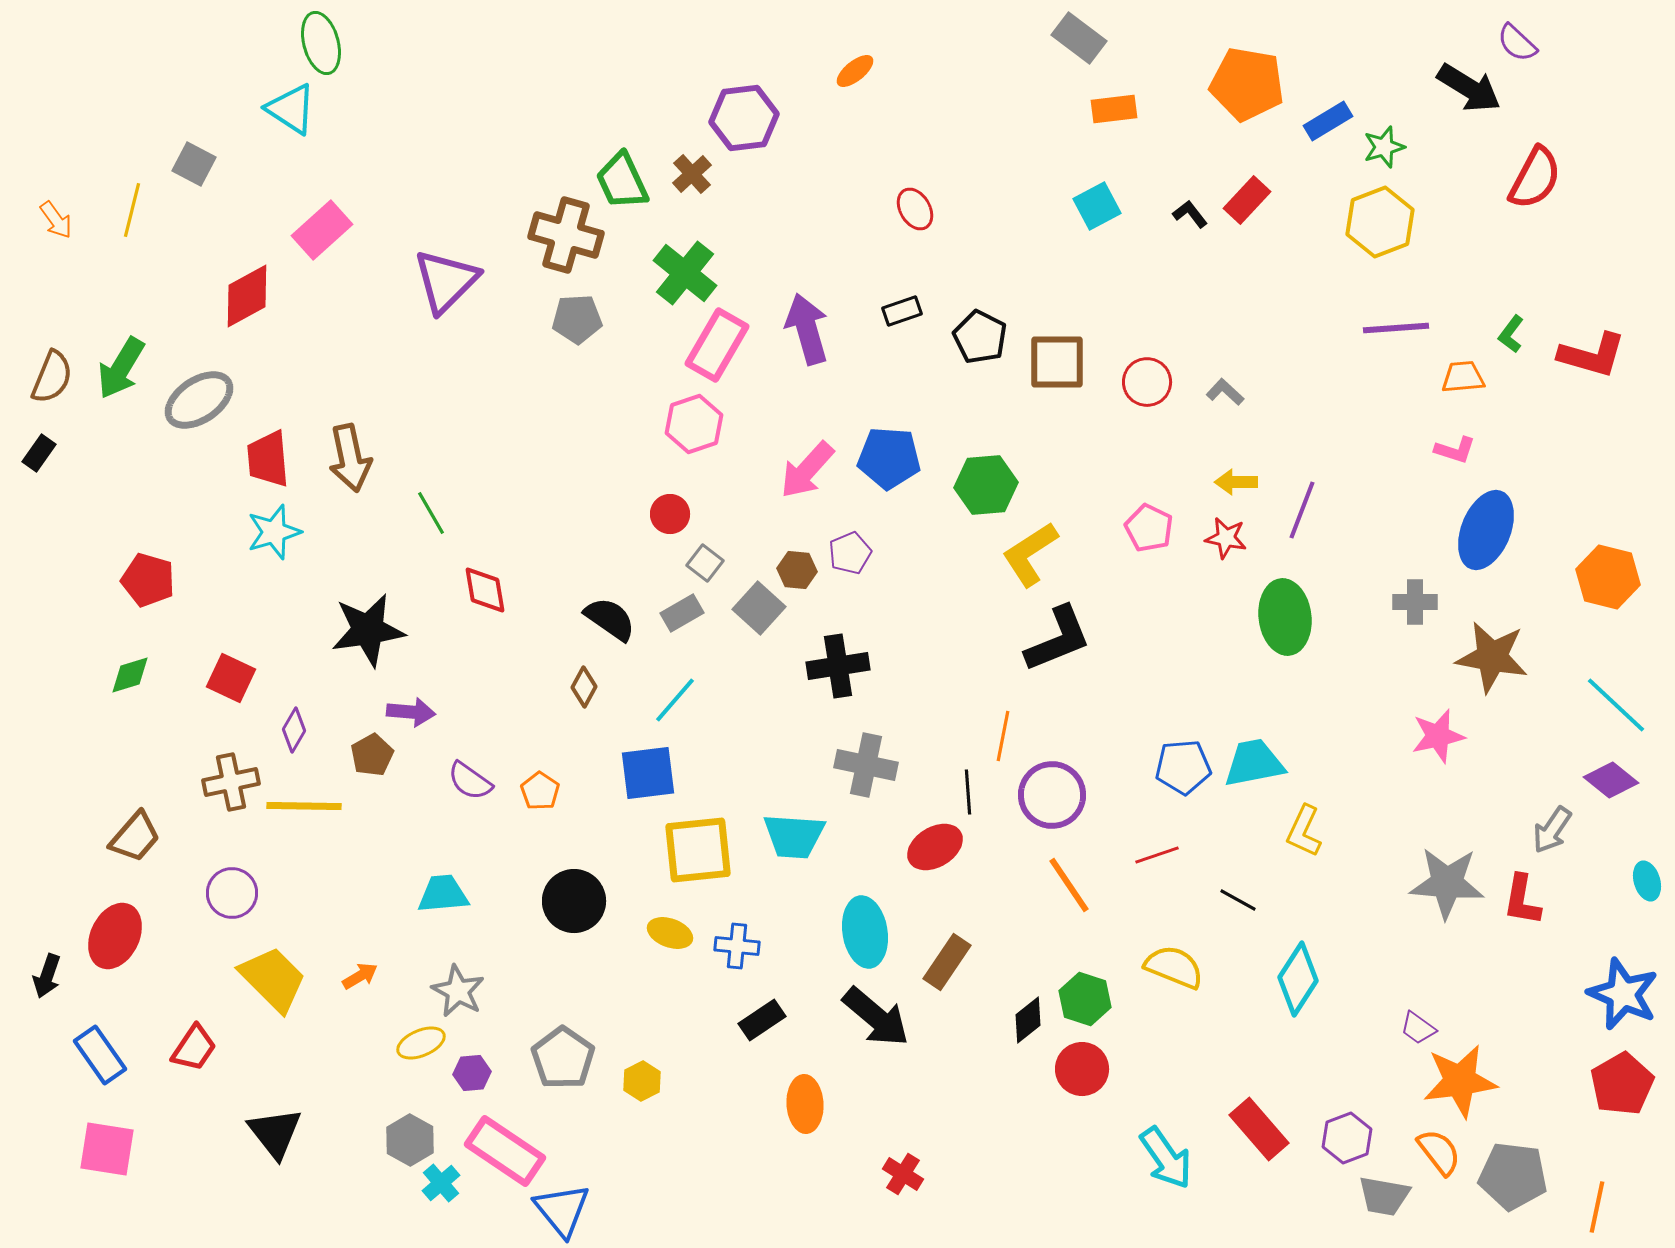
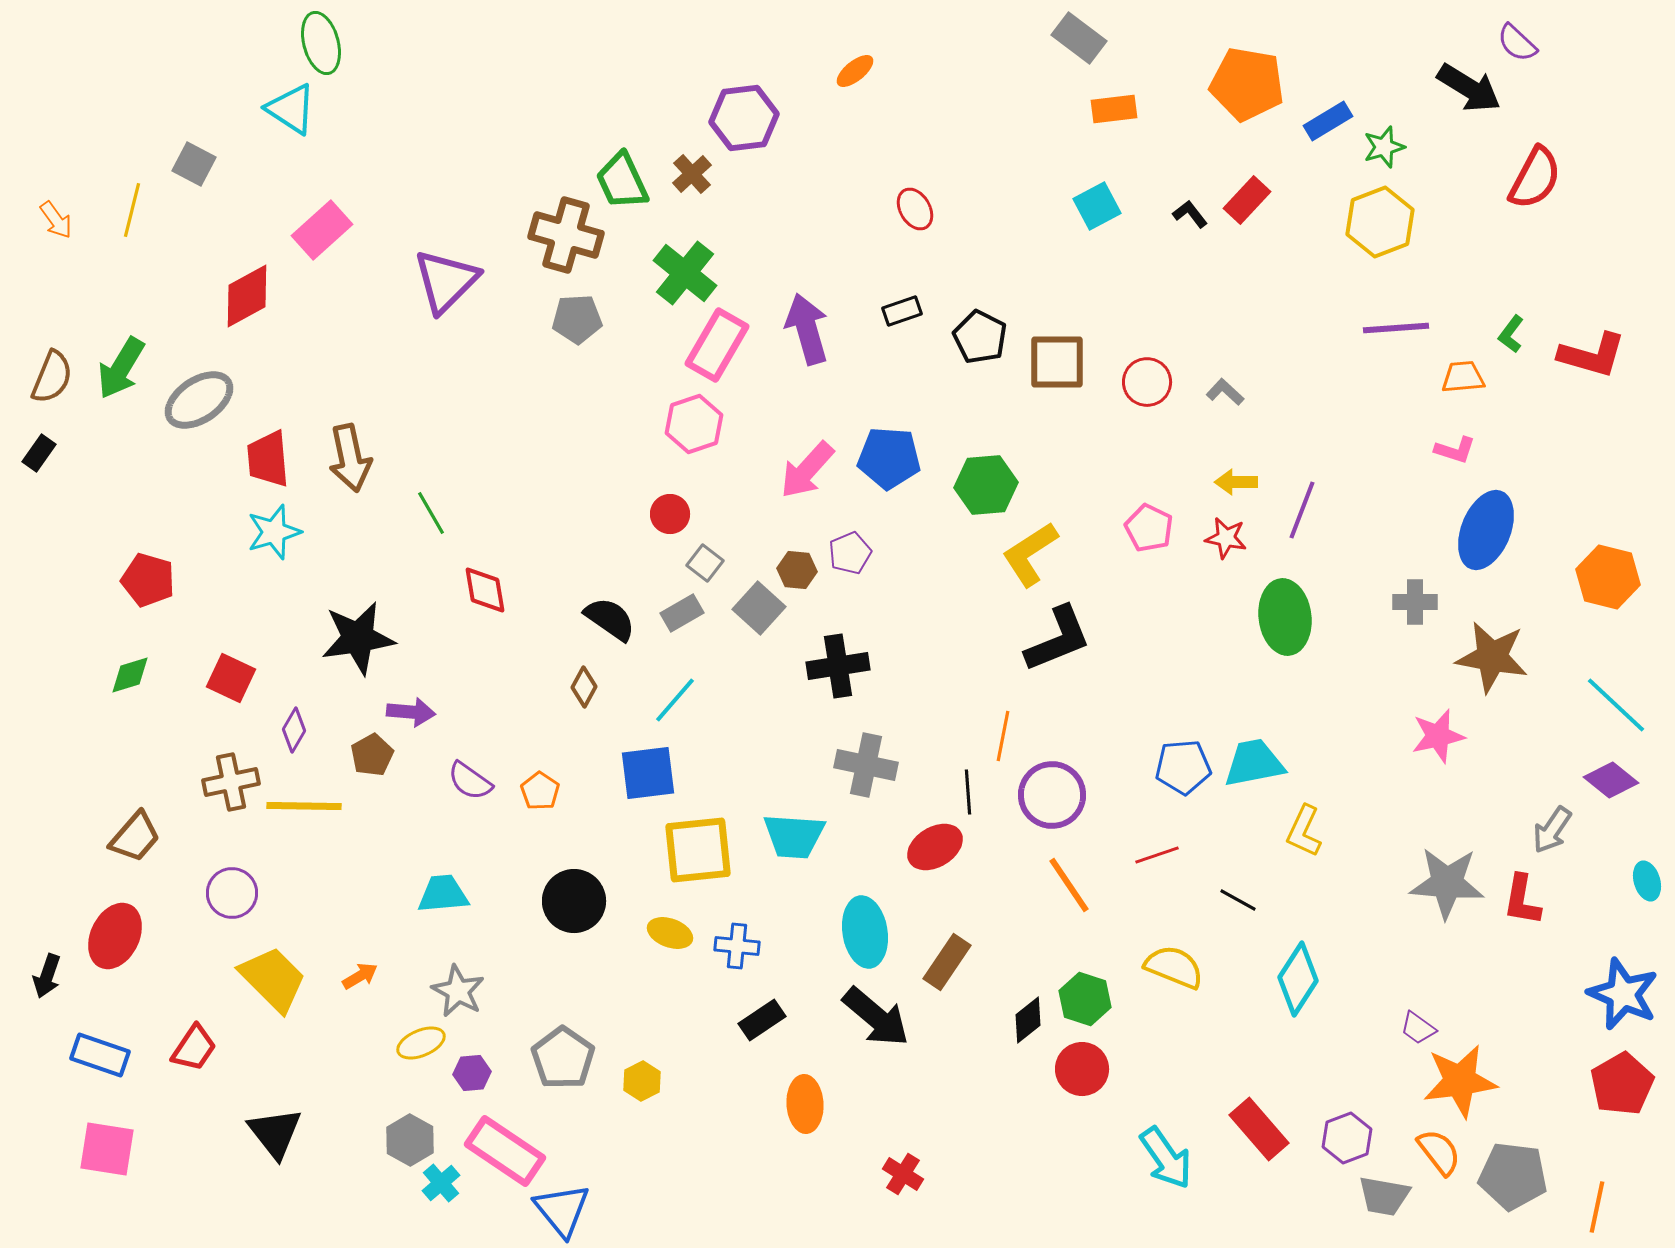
black star at (368, 630): moved 10 px left, 8 px down
blue rectangle at (100, 1055): rotated 36 degrees counterclockwise
